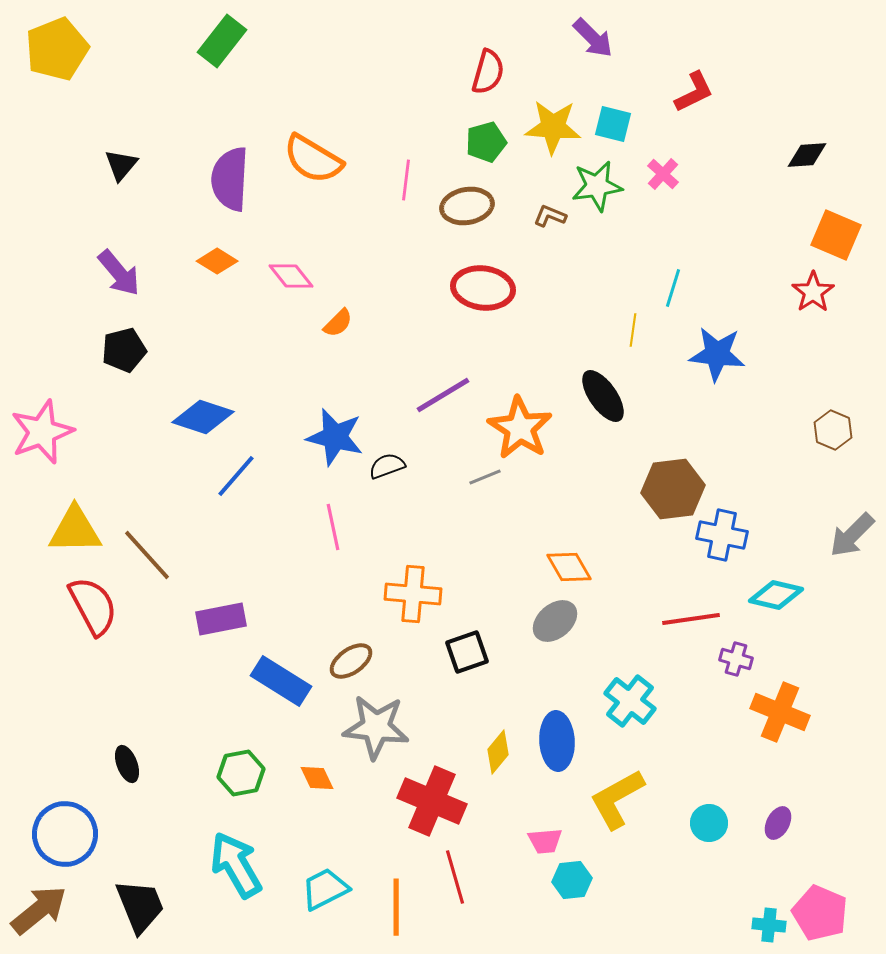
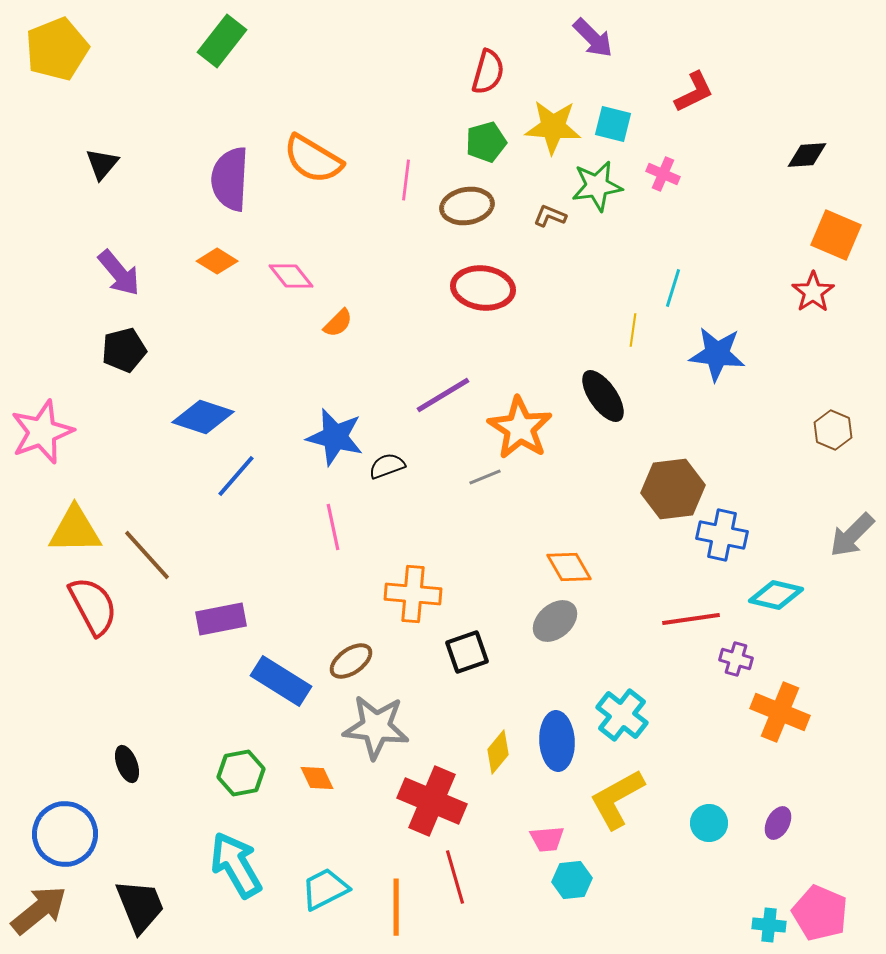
black triangle at (121, 165): moved 19 px left, 1 px up
pink cross at (663, 174): rotated 20 degrees counterclockwise
cyan cross at (630, 701): moved 8 px left, 14 px down
pink trapezoid at (545, 841): moved 2 px right, 2 px up
